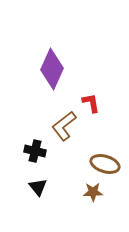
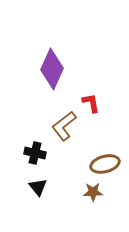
black cross: moved 2 px down
brown ellipse: rotated 32 degrees counterclockwise
